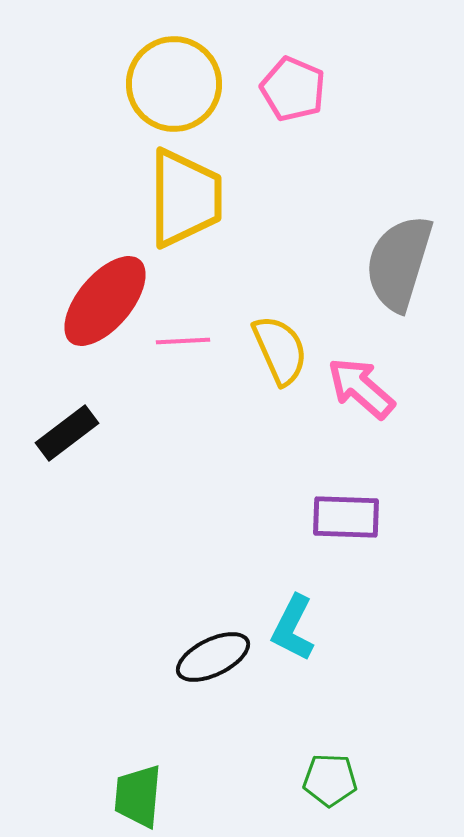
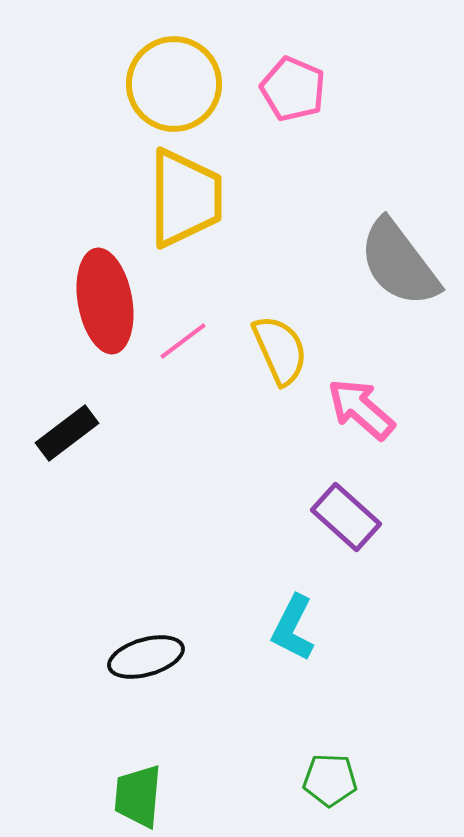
gray semicircle: rotated 54 degrees counterclockwise
red ellipse: rotated 50 degrees counterclockwise
pink line: rotated 34 degrees counterclockwise
pink arrow: moved 21 px down
purple rectangle: rotated 40 degrees clockwise
black ellipse: moved 67 px left; rotated 10 degrees clockwise
